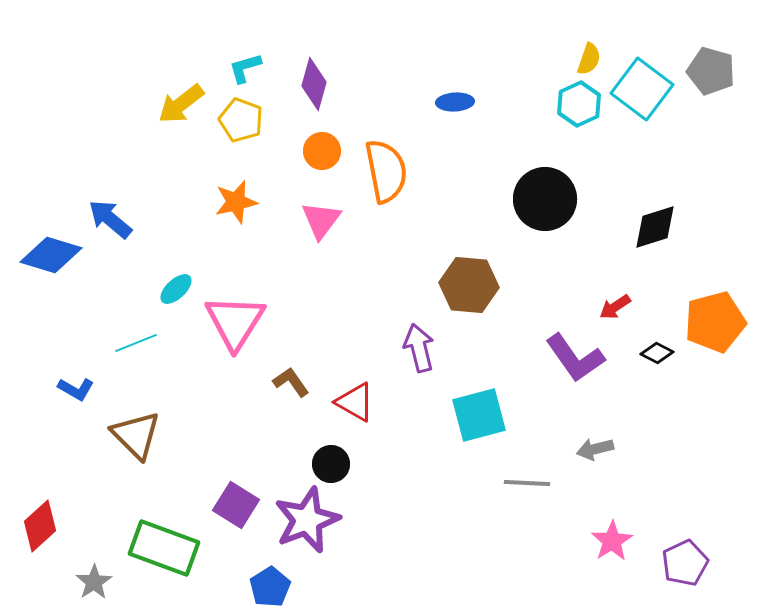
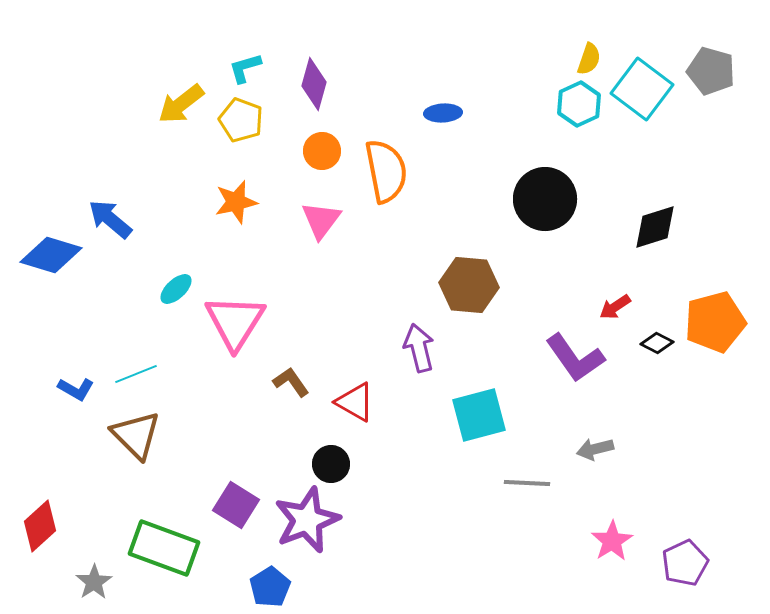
blue ellipse at (455, 102): moved 12 px left, 11 px down
cyan line at (136, 343): moved 31 px down
black diamond at (657, 353): moved 10 px up
